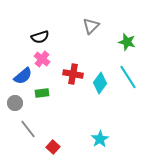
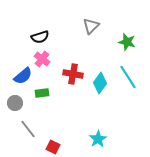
cyan star: moved 2 px left
red square: rotated 16 degrees counterclockwise
